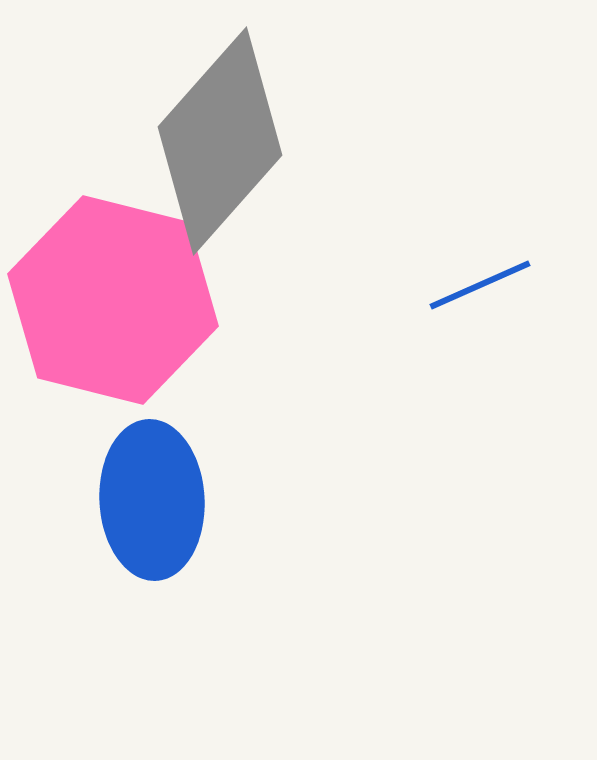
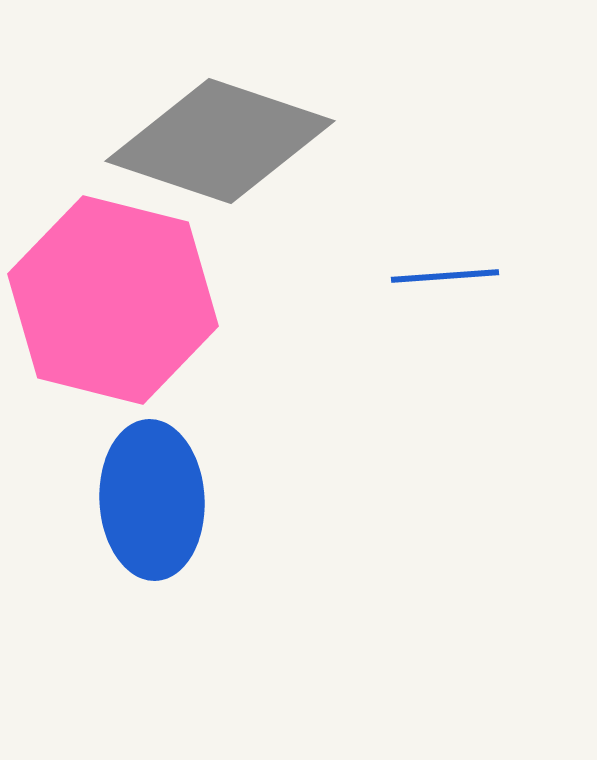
gray diamond: rotated 67 degrees clockwise
blue line: moved 35 px left, 9 px up; rotated 20 degrees clockwise
